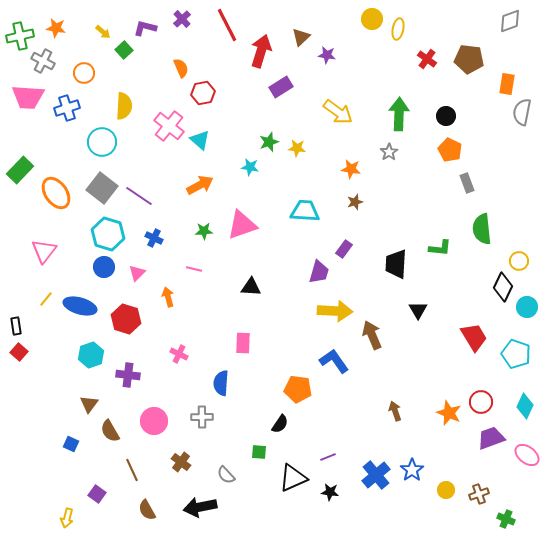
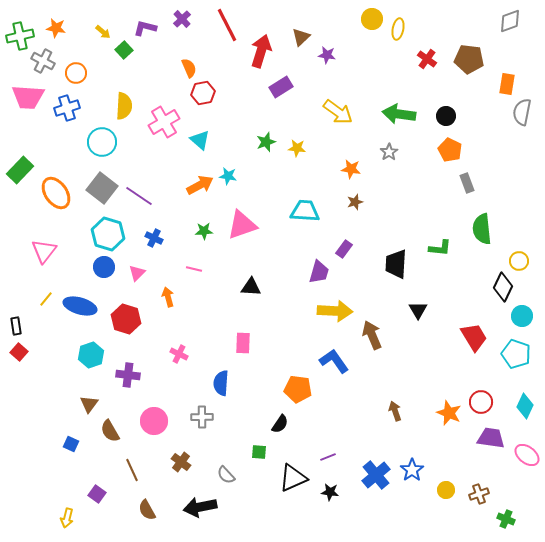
orange semicircle at (181, 68): moved 8 px right
orange circle at (84, 73): moved 8 px left
green arrow at (399, 114): rotated 84 degrees counterclockwise
pink cross at (169, 126): moved 5 px left, 4 px up; rotated 20 degrees clockwise
green star at (269, 142): moved 3 px left
cyan star at (250, 167): moved 22 px left, 9 px down
cyan circle at (527, 307): moved 5 px left, 9 px down
purple trapezoid at (491, 438): rotated 28 degrees clockwise
